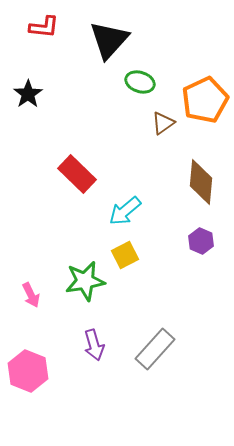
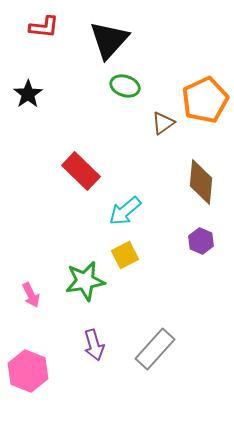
green ellipse: moved 15 px left, 4 px down
red rectangle: moved 4 px right, 3 px up
